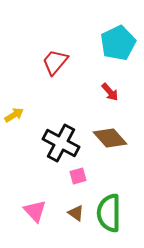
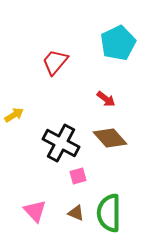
red arrow: moved 4 px left, 7 px down; rotated 12 degrees counterclockwise
brown triangle: rotated 12 degrees counterclockwise
